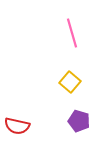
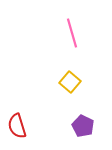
purple pentagon: moved 4 px right, 5 px down; rotated 10 degrees clockwise
red semicircle: rotated 60 degrees clockwise
